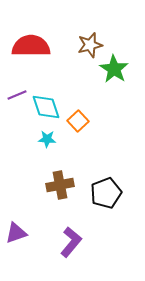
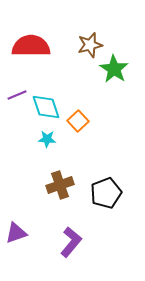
brown cross: rotated 8 degrees counterclockwise
